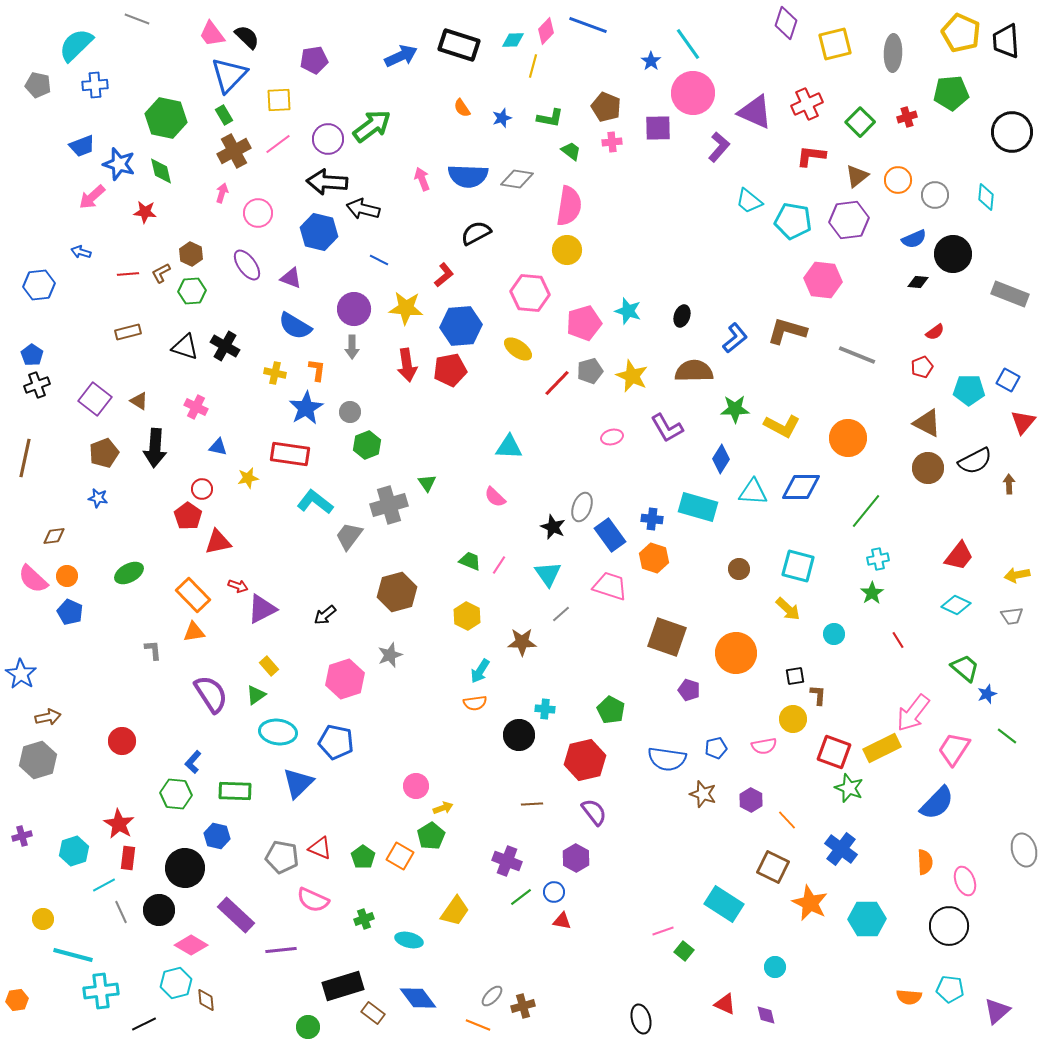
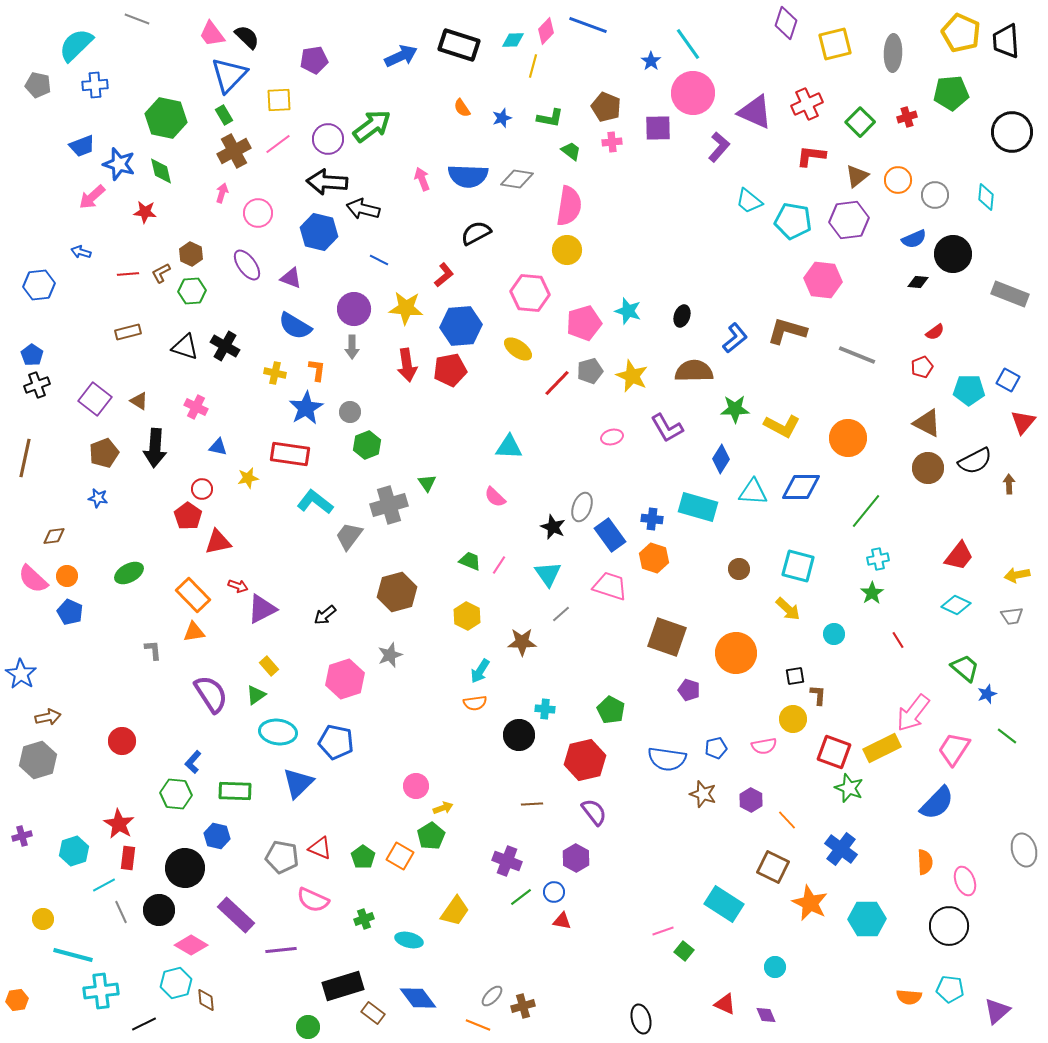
purple diamond at (766, 1015): rotated 10 degrees counterclockwise
